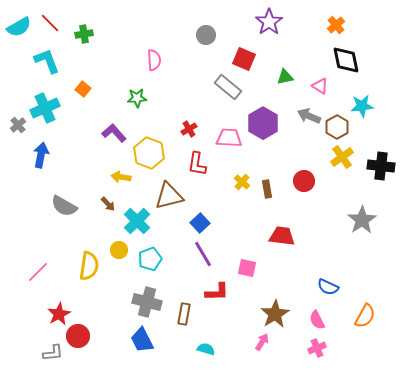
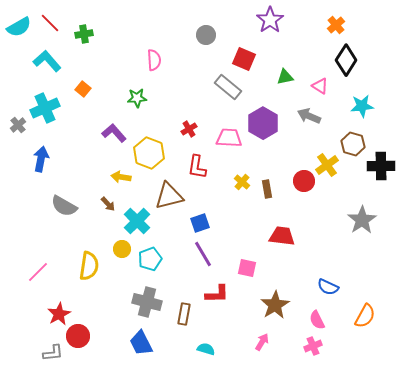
purple star at (269, 22): moved 1 px right, 2 px up
black diamond at (346, 60): rotated 44 degrees clockwise
cyan L-shape at (47, 61): rotated 20 degrees counterclockwise
brown hexagon at (337, 127): moved 16 px right, 17 px down; rotated 15 degrees counterclockwise
blue arrow at (41, 155): moved 4 px down
yellow cross at (342, 157): moved 15 px left, 8 px down
red L-shape at (197, 164): moved 3 px down
black cross at (381, 166): rotated 8 degrees counterclockwise
blue square at (200, 223): rotated 24 degrees clockwise
yellow circle at (119, 250): moved 3 px right, 1 px up
red L-shape at (217, 292): moved 2 px down
brown star at (275, 314): moved 9 px up
blue trapezoid at (142, 340): moved 1 px left, 3 px down
pink cross at (317, 348): moved 4 px left, 2 px up
